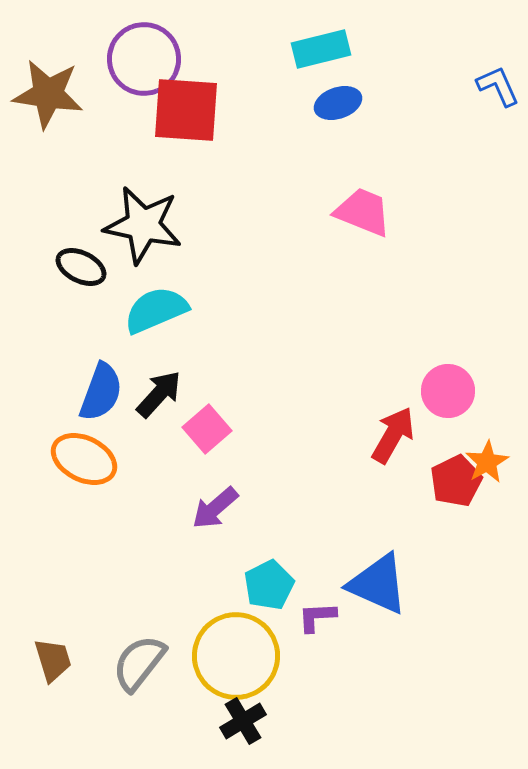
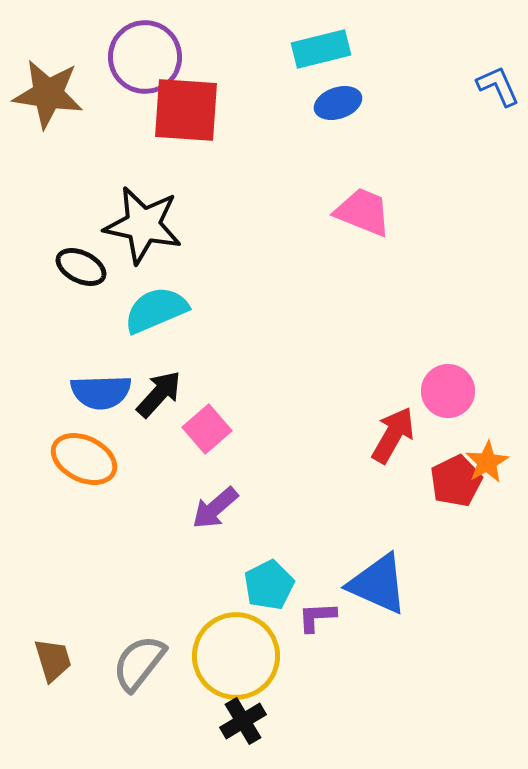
purple circle: moved 1 px right, 2 px up
blue semicircle: rotated 68 degrees clockwise
